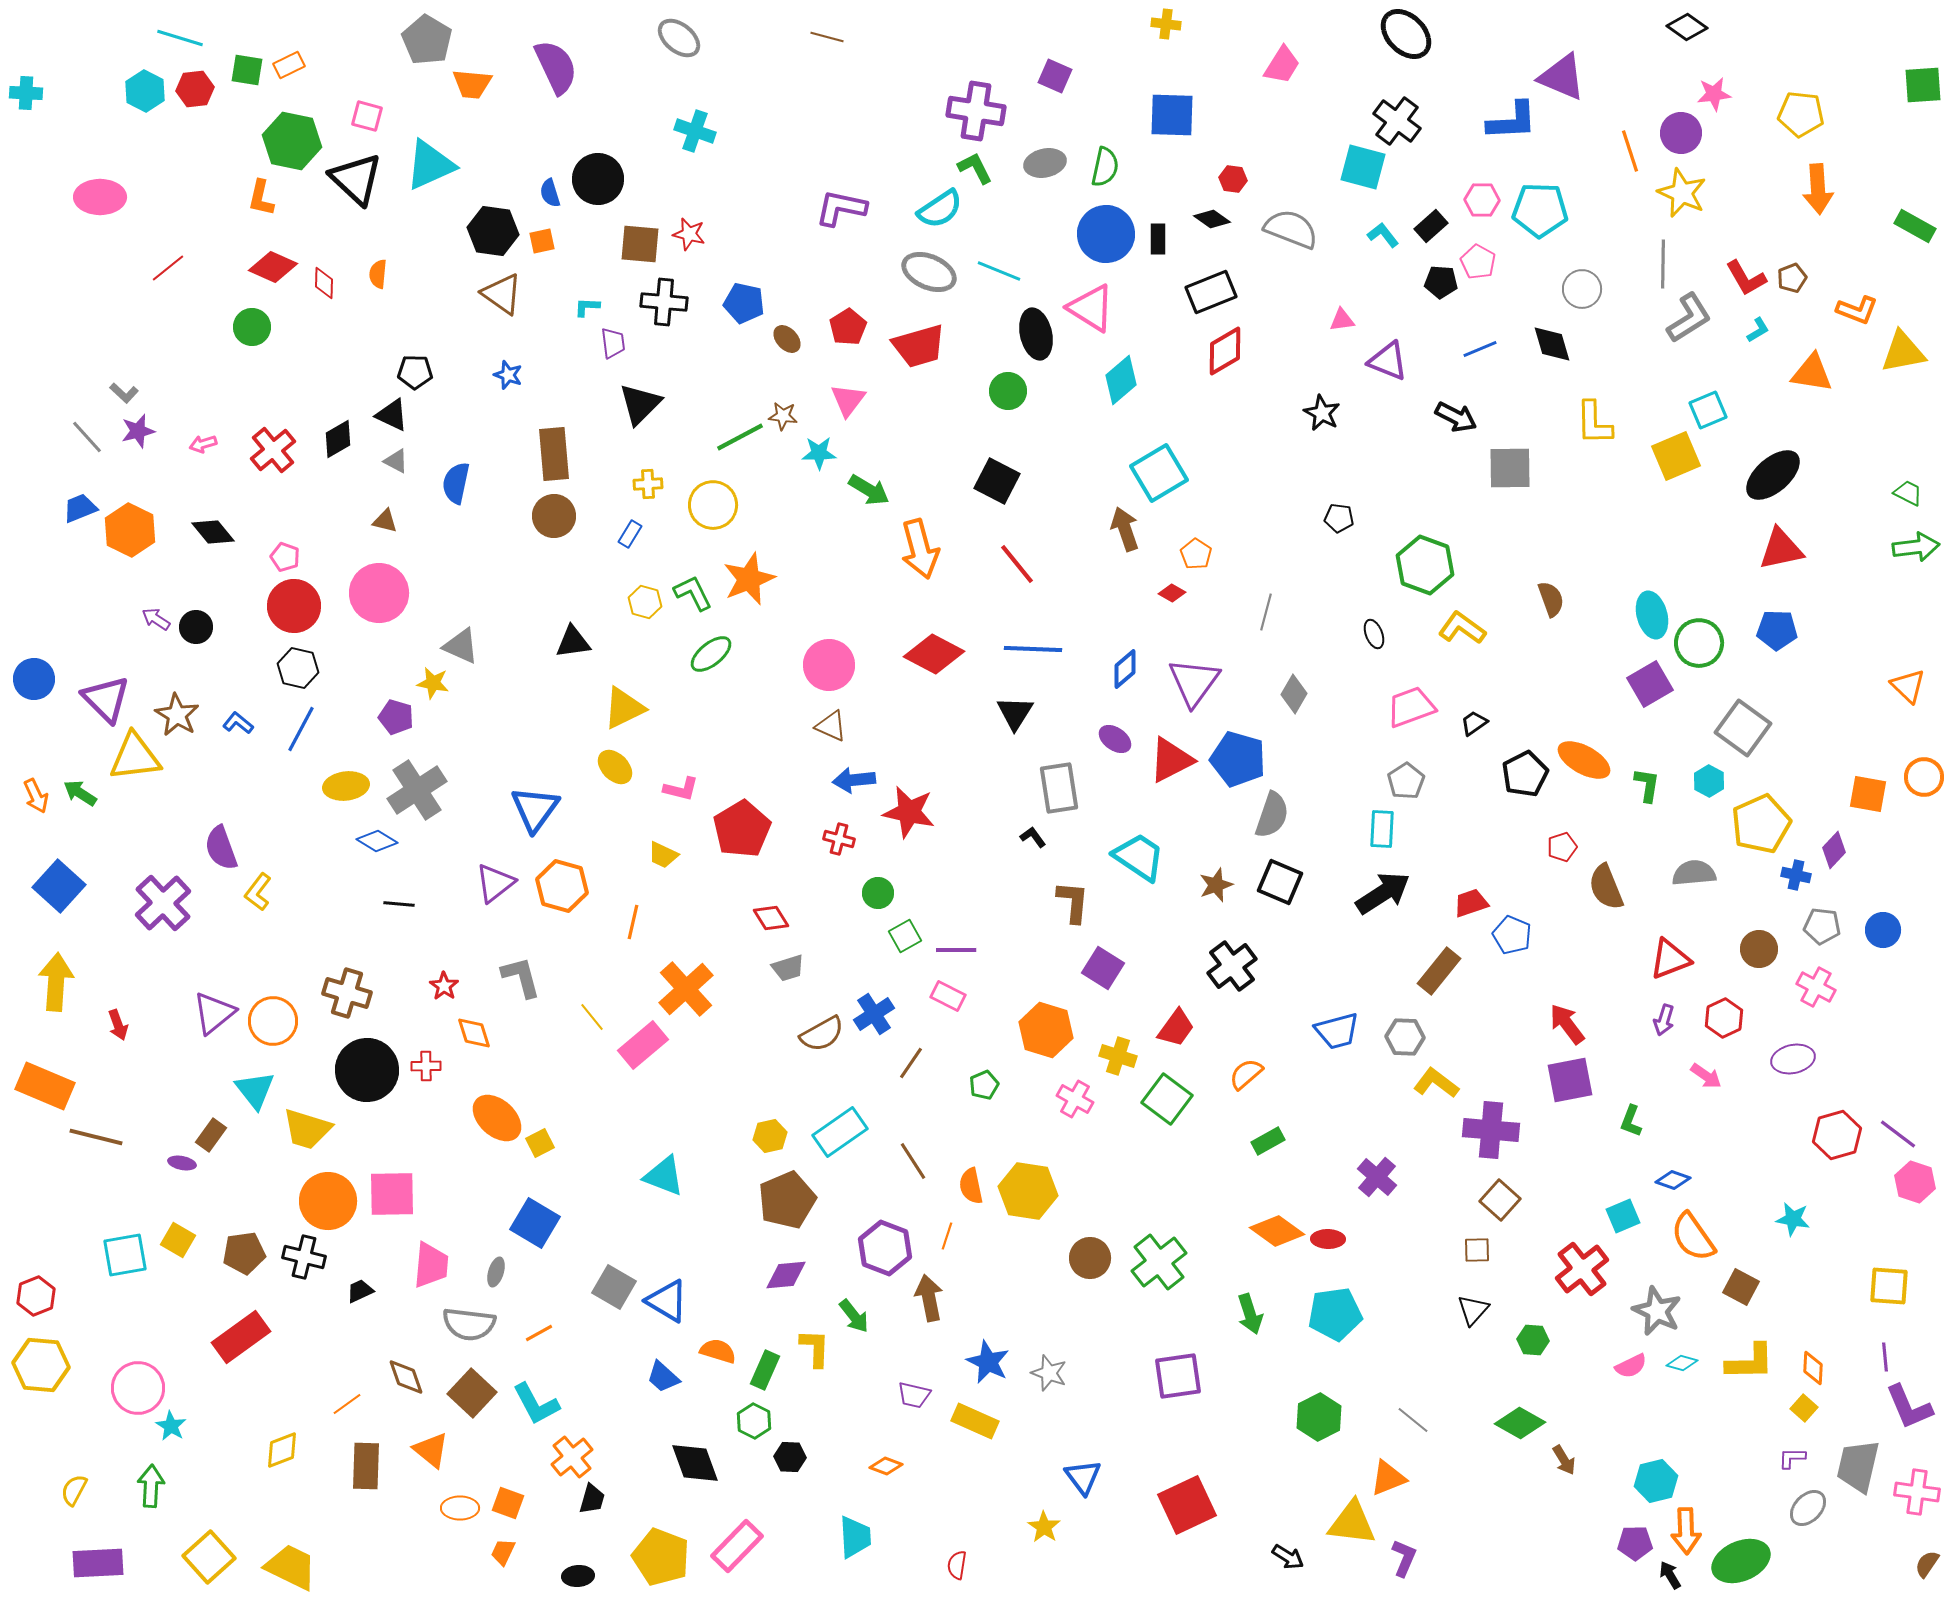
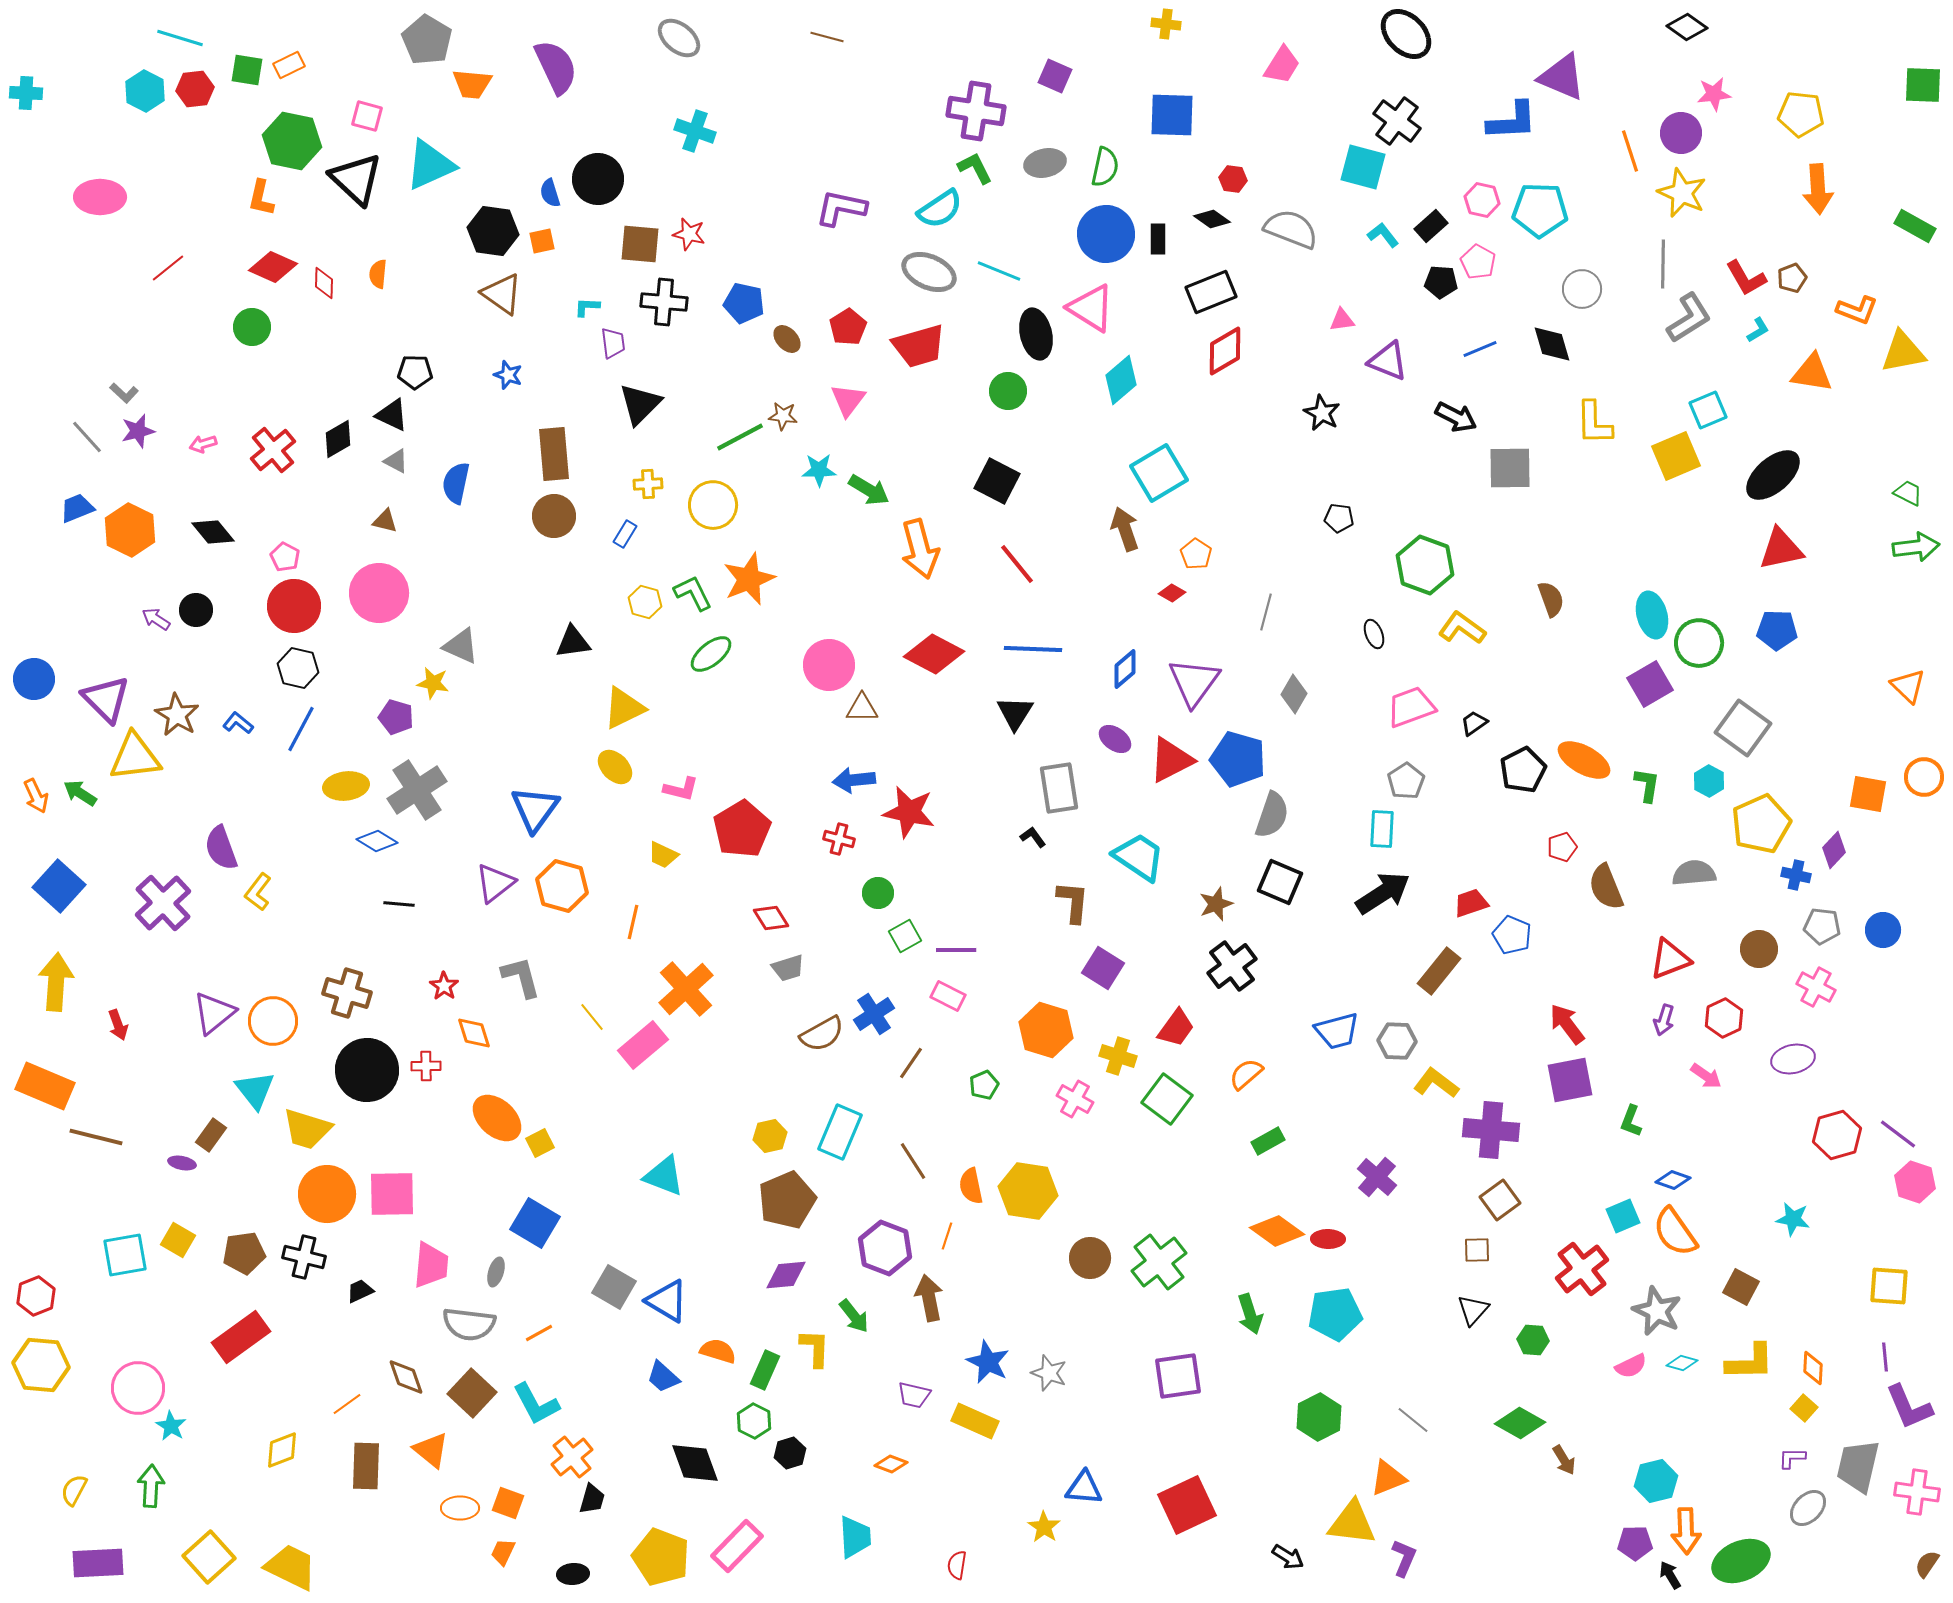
green square at (1923, 85): rotated 6 degrees clockwise
pink hexagon at (1482, 200): rotated 12 degrees clockwise
cyan star at (819, 453): moved 17 px down
blue trapezoid at (80, 508): moved 3 px left
blue rectangle at (630, 534): moved 5 px left
pink pentagon at (285, 557): rotated 8 degrees clockwise
black circle at (196, 627): moved 17 px up
brown triangle at (831, 726): moved 31 px right, 18 px up; rotated 24 degrees counterclockwise
black pentagon at (1525, 774): moved 2 px left, 4 px up
brown star at (1216, 885): moved 19 px down
gray hexagon at (1405, 1037): moved 8 px left, 4 px down
cyan rectangle at (840, 1132): rotated 32 degrees counterclockwise
brown square at (1500, 1200): rotated 12 degrees clockwise
orange circle at (328, 1201): moved 1 px left, 7 px up
orange semicircle at (1693, 1237): moved 18 px left, 5 px up
black hexagon at (790, 1457): moved 4 px up; rotated 20 degrees counterclockwise
orange diamond at (886, 1466): moved 5 px right, 2 px up
blue triangle at (1083, 1477): moved 1 px right, 11 px down; rotated 48 degrees counterclockwise
black ellipse at (578, 1576): moved 5 px left, 2 px up
